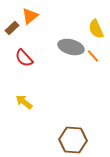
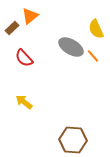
gray ellipse: rotated 15 degrees clockwise
